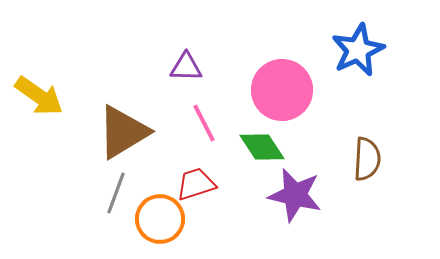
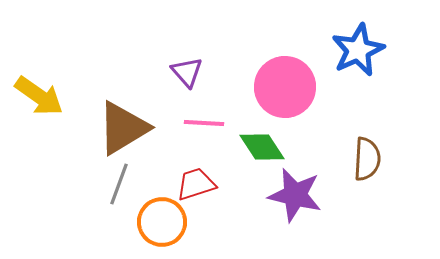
purple triangle: moved 1 px right, 5 px down; rotated 48 degrees clockwise
pink circle: moved 3 px right, 3 px up
pink line: rotated 60 degrees counterclockwise
brown triangle: moved 4 px up
gray line: moved 3 px right, 9 px up
orange circle: moved 2 px right, 3 px down
